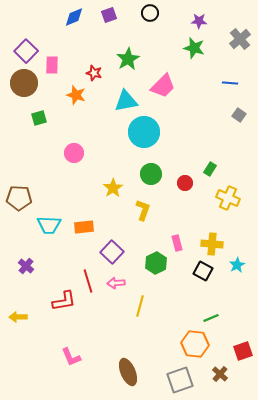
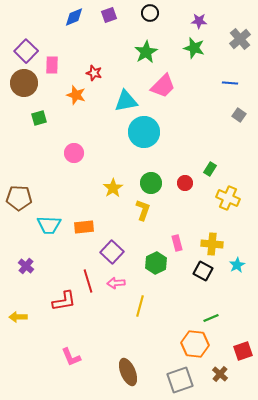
green star at (128, 59): moved 18 px right, 7 px up
green circle at (151, 174): moved 9 px down
